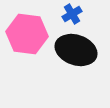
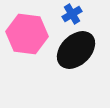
black ellipse: rotated 63 degrees counterclockwise
